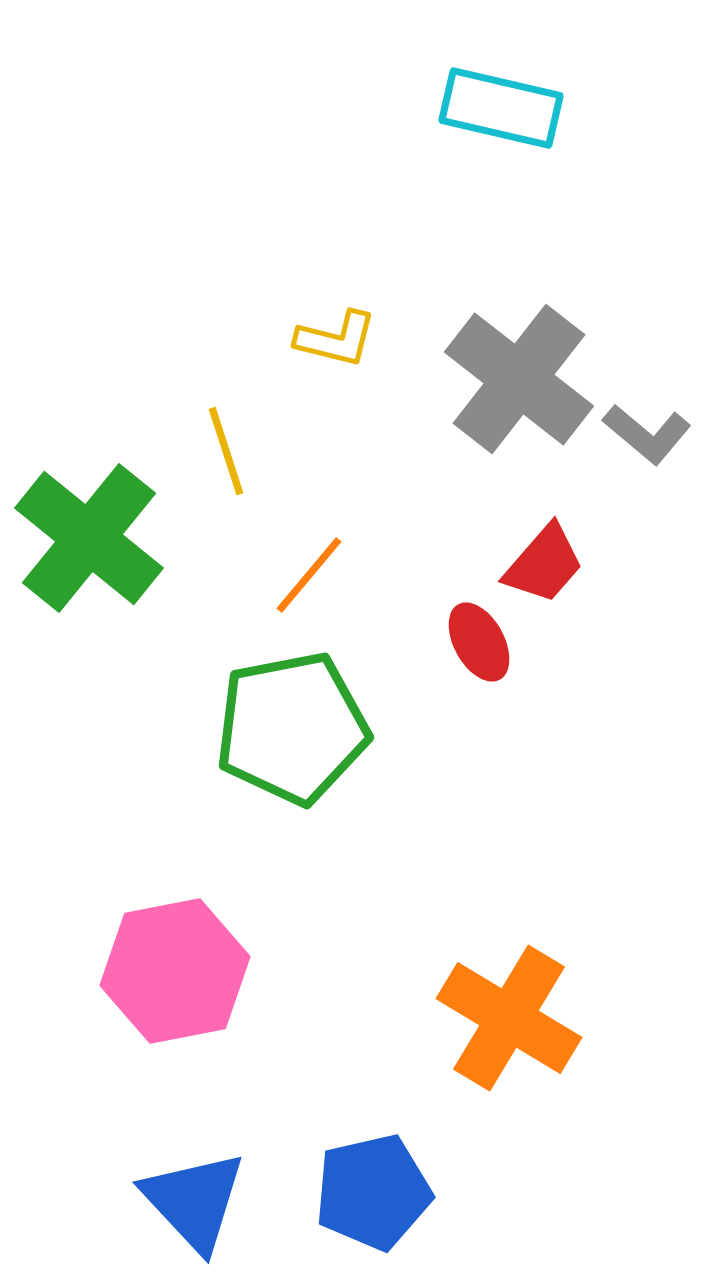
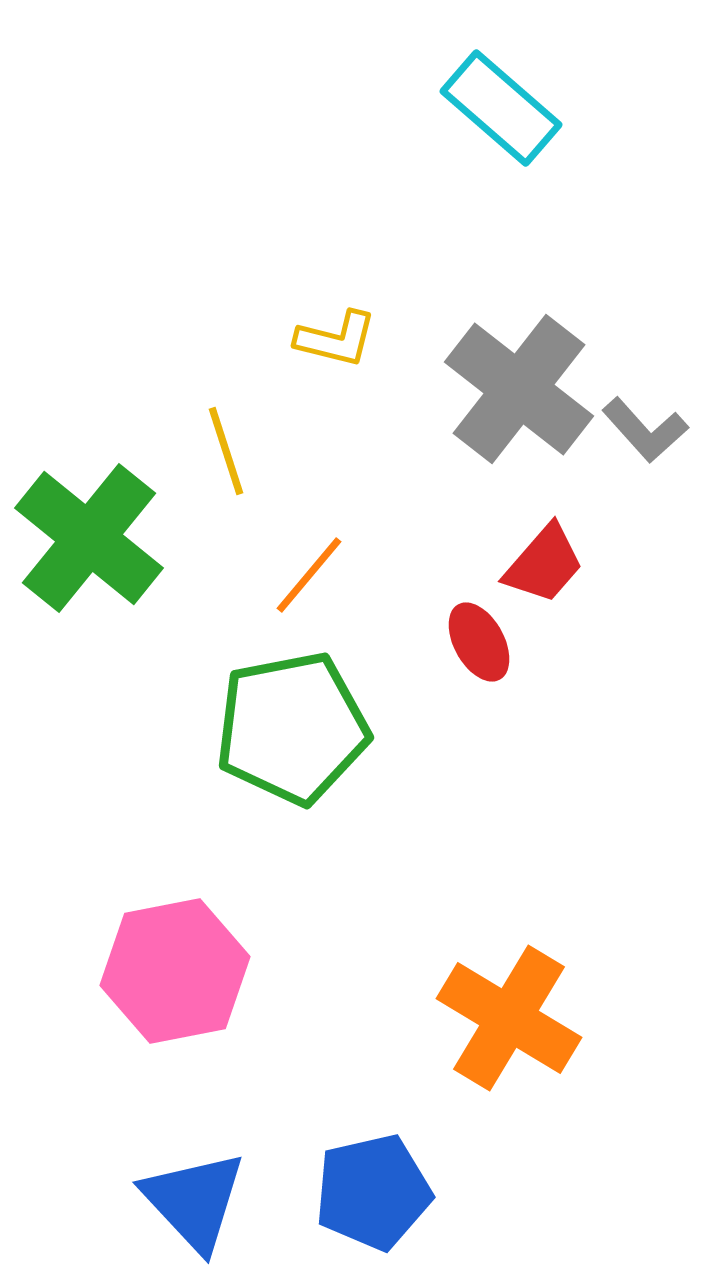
cyan rectangle: rotated 28 degrees clockwise
gray cross: moved 10 px down
gray L-shape: moved 2 px left, 4 px up; rotated 8 degrees clockwise
